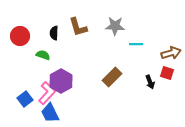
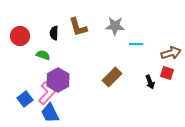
purple hexagon: moved 3 px left, 1 px up
